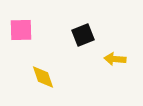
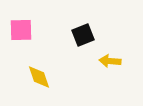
yellow arrow: moved 5 px left, 2 px down
yellow diamond: moved 4 px left
